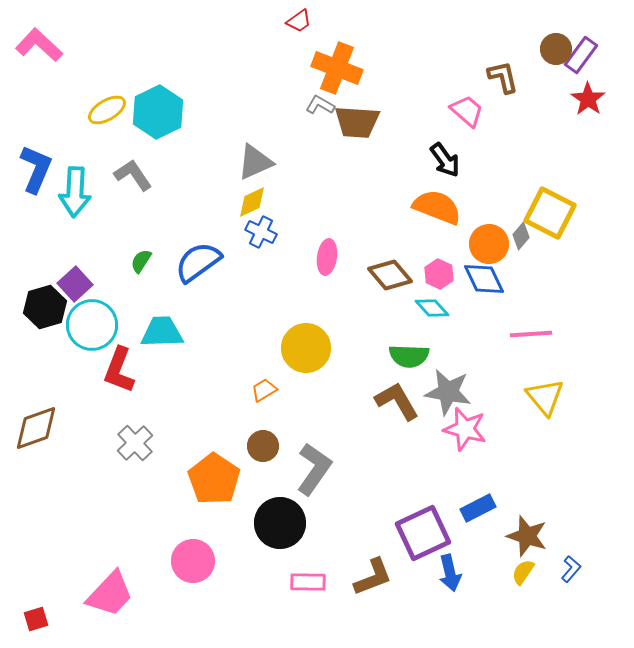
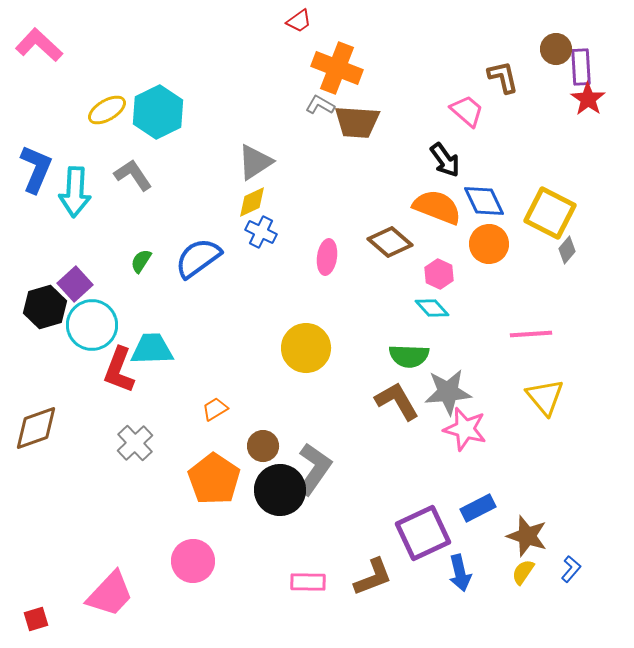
purple rectangle at (581, 55): moved 12 px down; rotated 39 degrees counterclockwise
gray triangle at (255, 162): rotated 9 degrees counterclockwise
gray diamond at (521, 236): moved 46 px right, 14 px down
blue semicircle at (198, 262): moved 4 px up
brown diamond at (390, 275): moved 33 px up; rotated 9 degrees counterclockwise
blue diamond at (484, 279): moved 78 px up
cyan trapezoid at (162, 332): moved 10 px left, 17 px down
orange trapezoid at (264, 390): moved 49 px left, 19 px down
gray star at (448, 392): rotated 15 degrees counterclockwise
black circle at (280, 523): moved 33 px up
blue arrow at (450, 573): moved 10 px right
